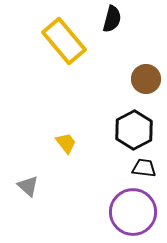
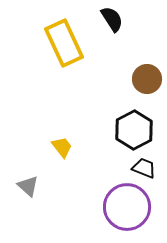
black semicircle: rotated 48 degrees counterclockwise
yellow rectangle: moved 2 px down; rotated 15 degrees clockwise
brown circle: moved 1 px right
yellow trapezoid: moved 4 px left, 4 px down
black trapezoid: rotated 15 degrees clockwise
purple circle: moved 6 px left, 5 px up
